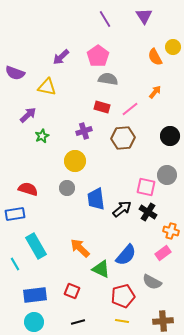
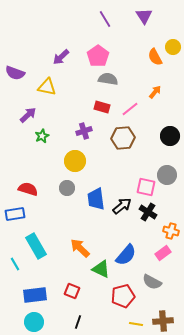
black arrow at (122, 209): moved 3 px up
yellow line at (122, 321): moved 14 px right, 3 px down
black line at (78, 322): rotated 56 degrees counterclockwise
